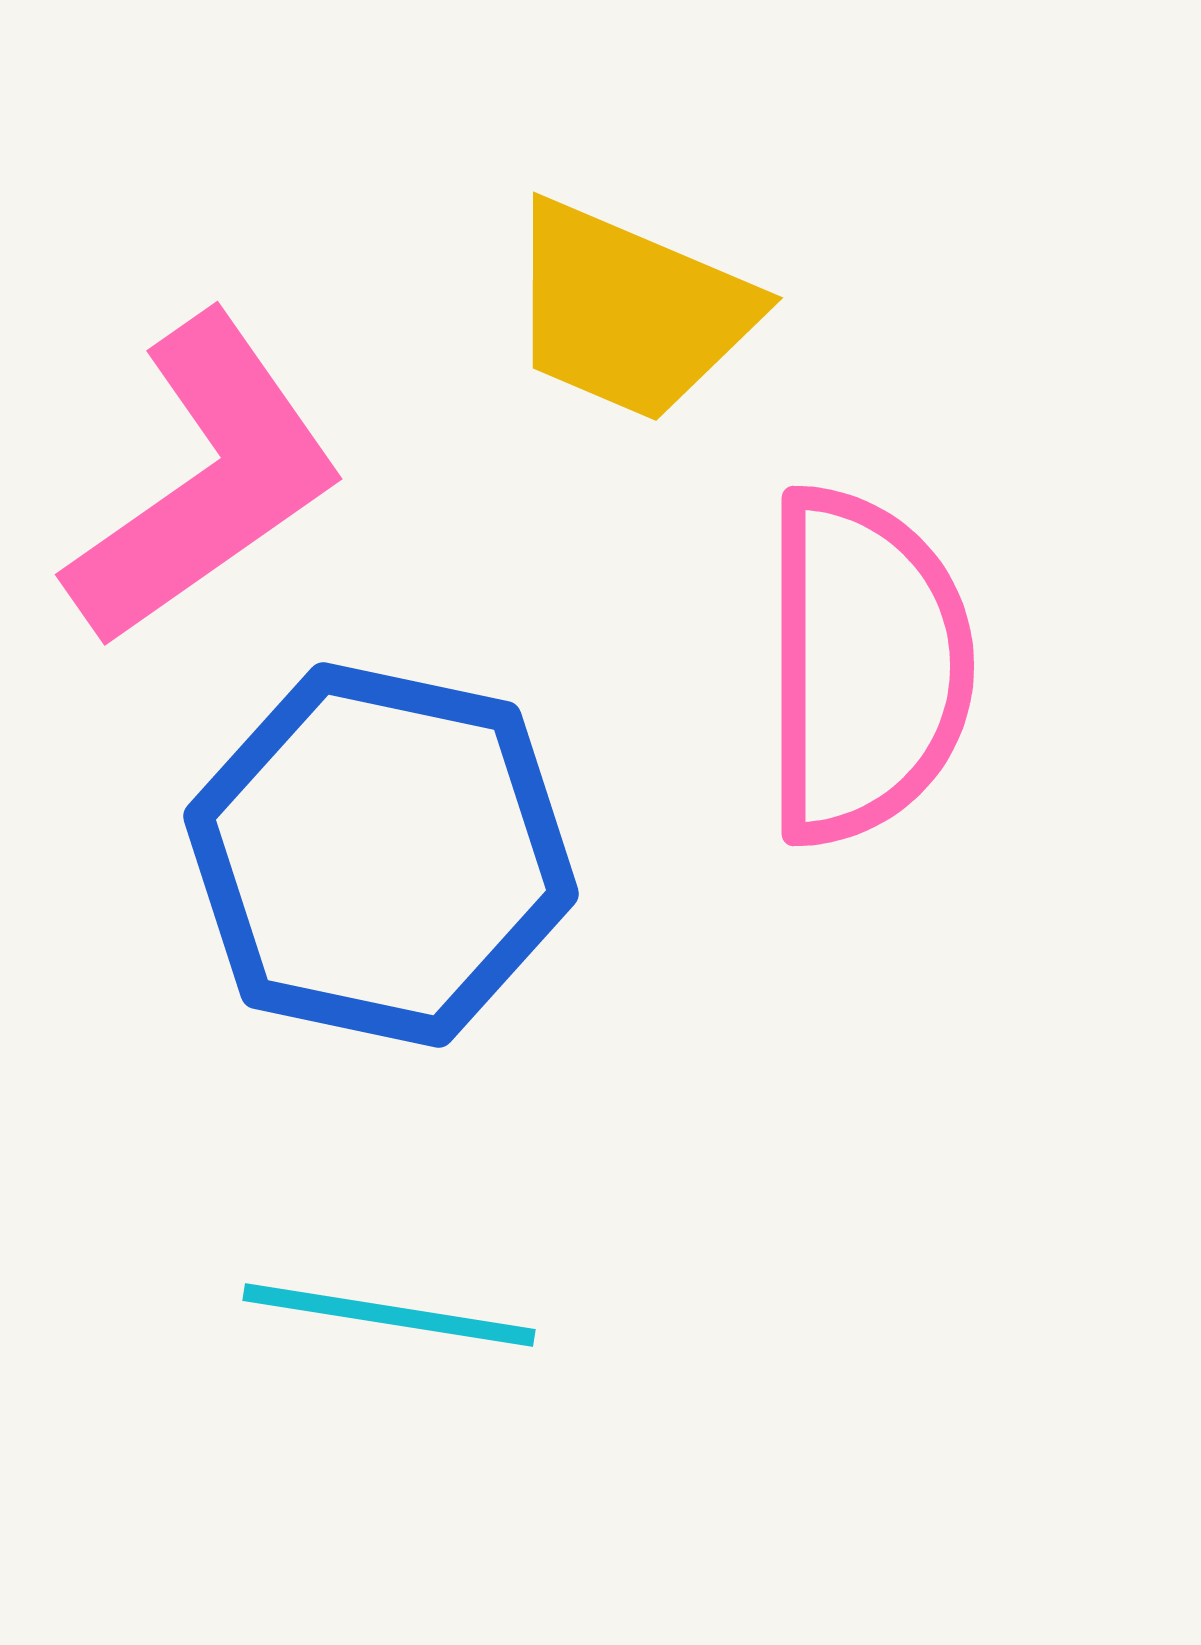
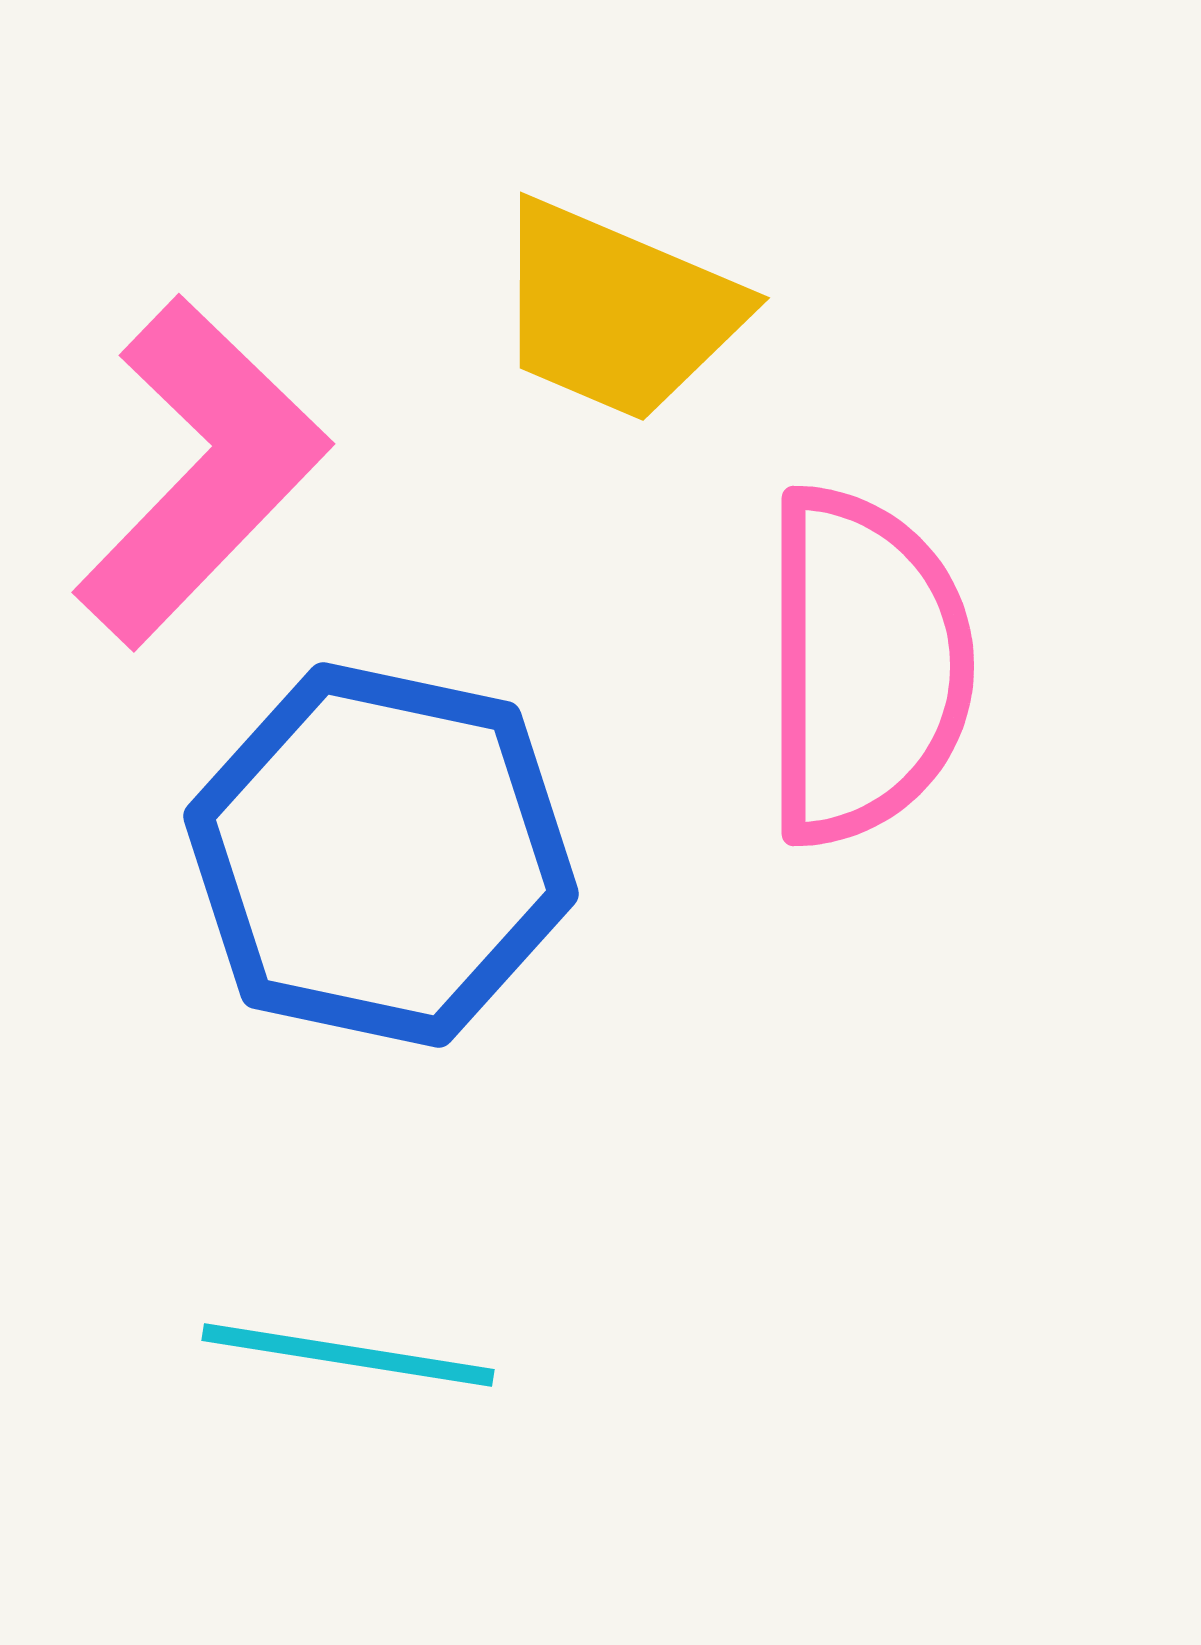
yellow trapezoid: moved 13 px left
pink L-shape: moved 4 px left, 9 px up; rotated 11 degrees counterclockwise
cyan line: moved 41 px left, 40 px down
